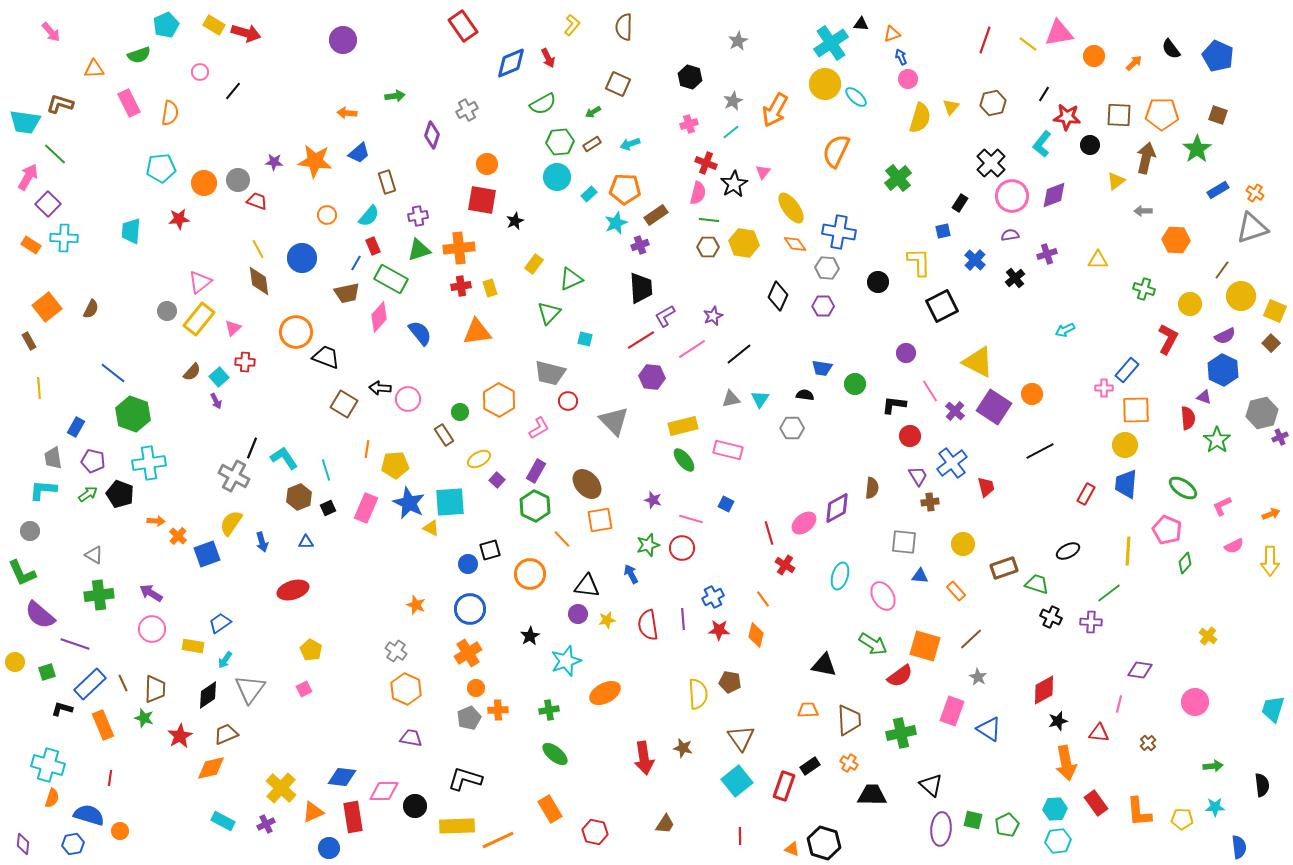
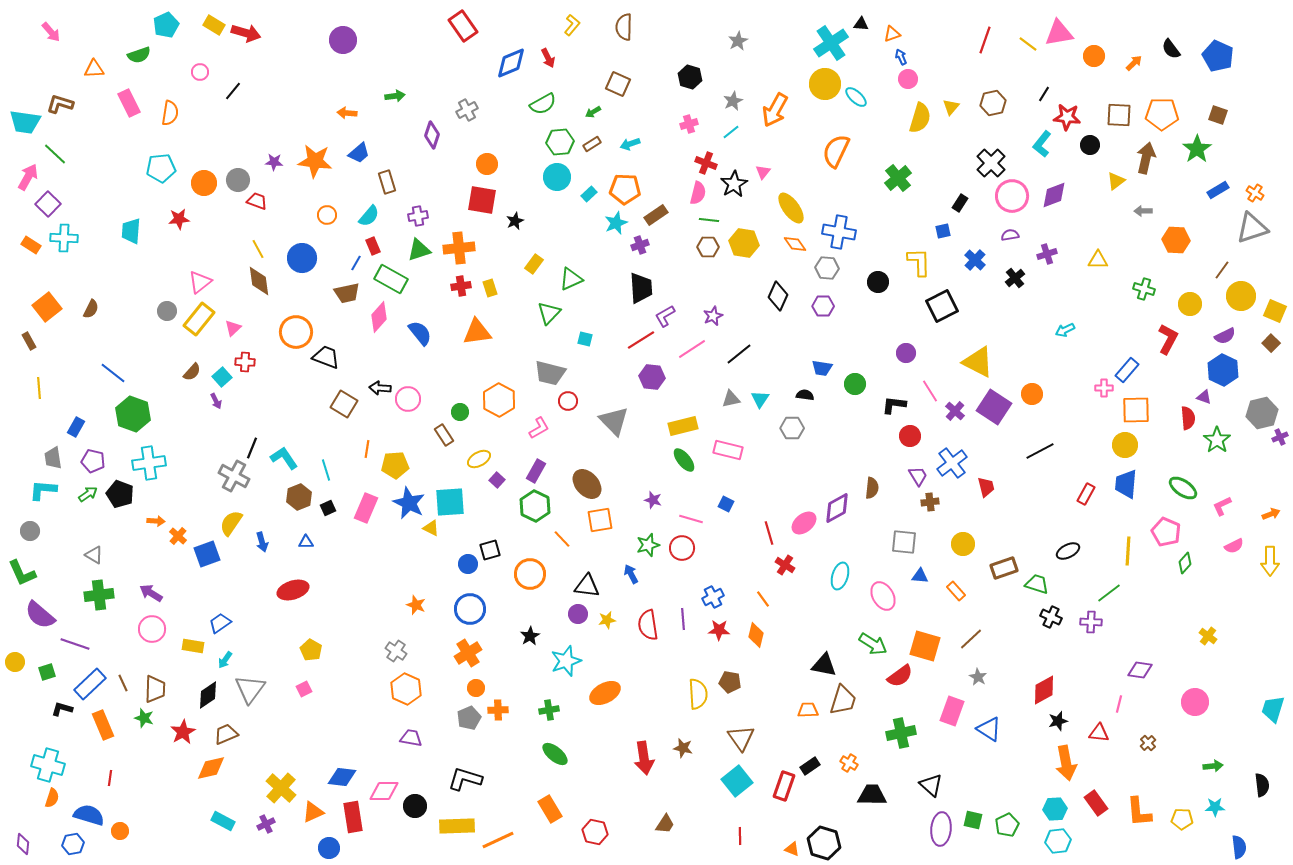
cyan square at (219, 377): moved 3 px right
pink pentagon at (1167, 530): moved 1 px left, 2 px down
brown trapezoid at (849, 720): moved 6 px left, 20 px up; rotated 20 degrees clockwise
red star at (180, 736): moved 3 px right, 4 px up
